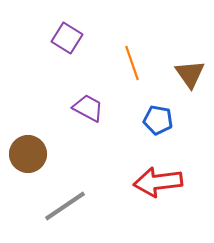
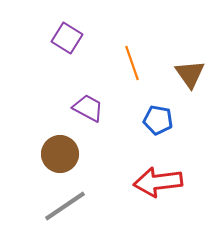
brown circle: moved 32 px right
